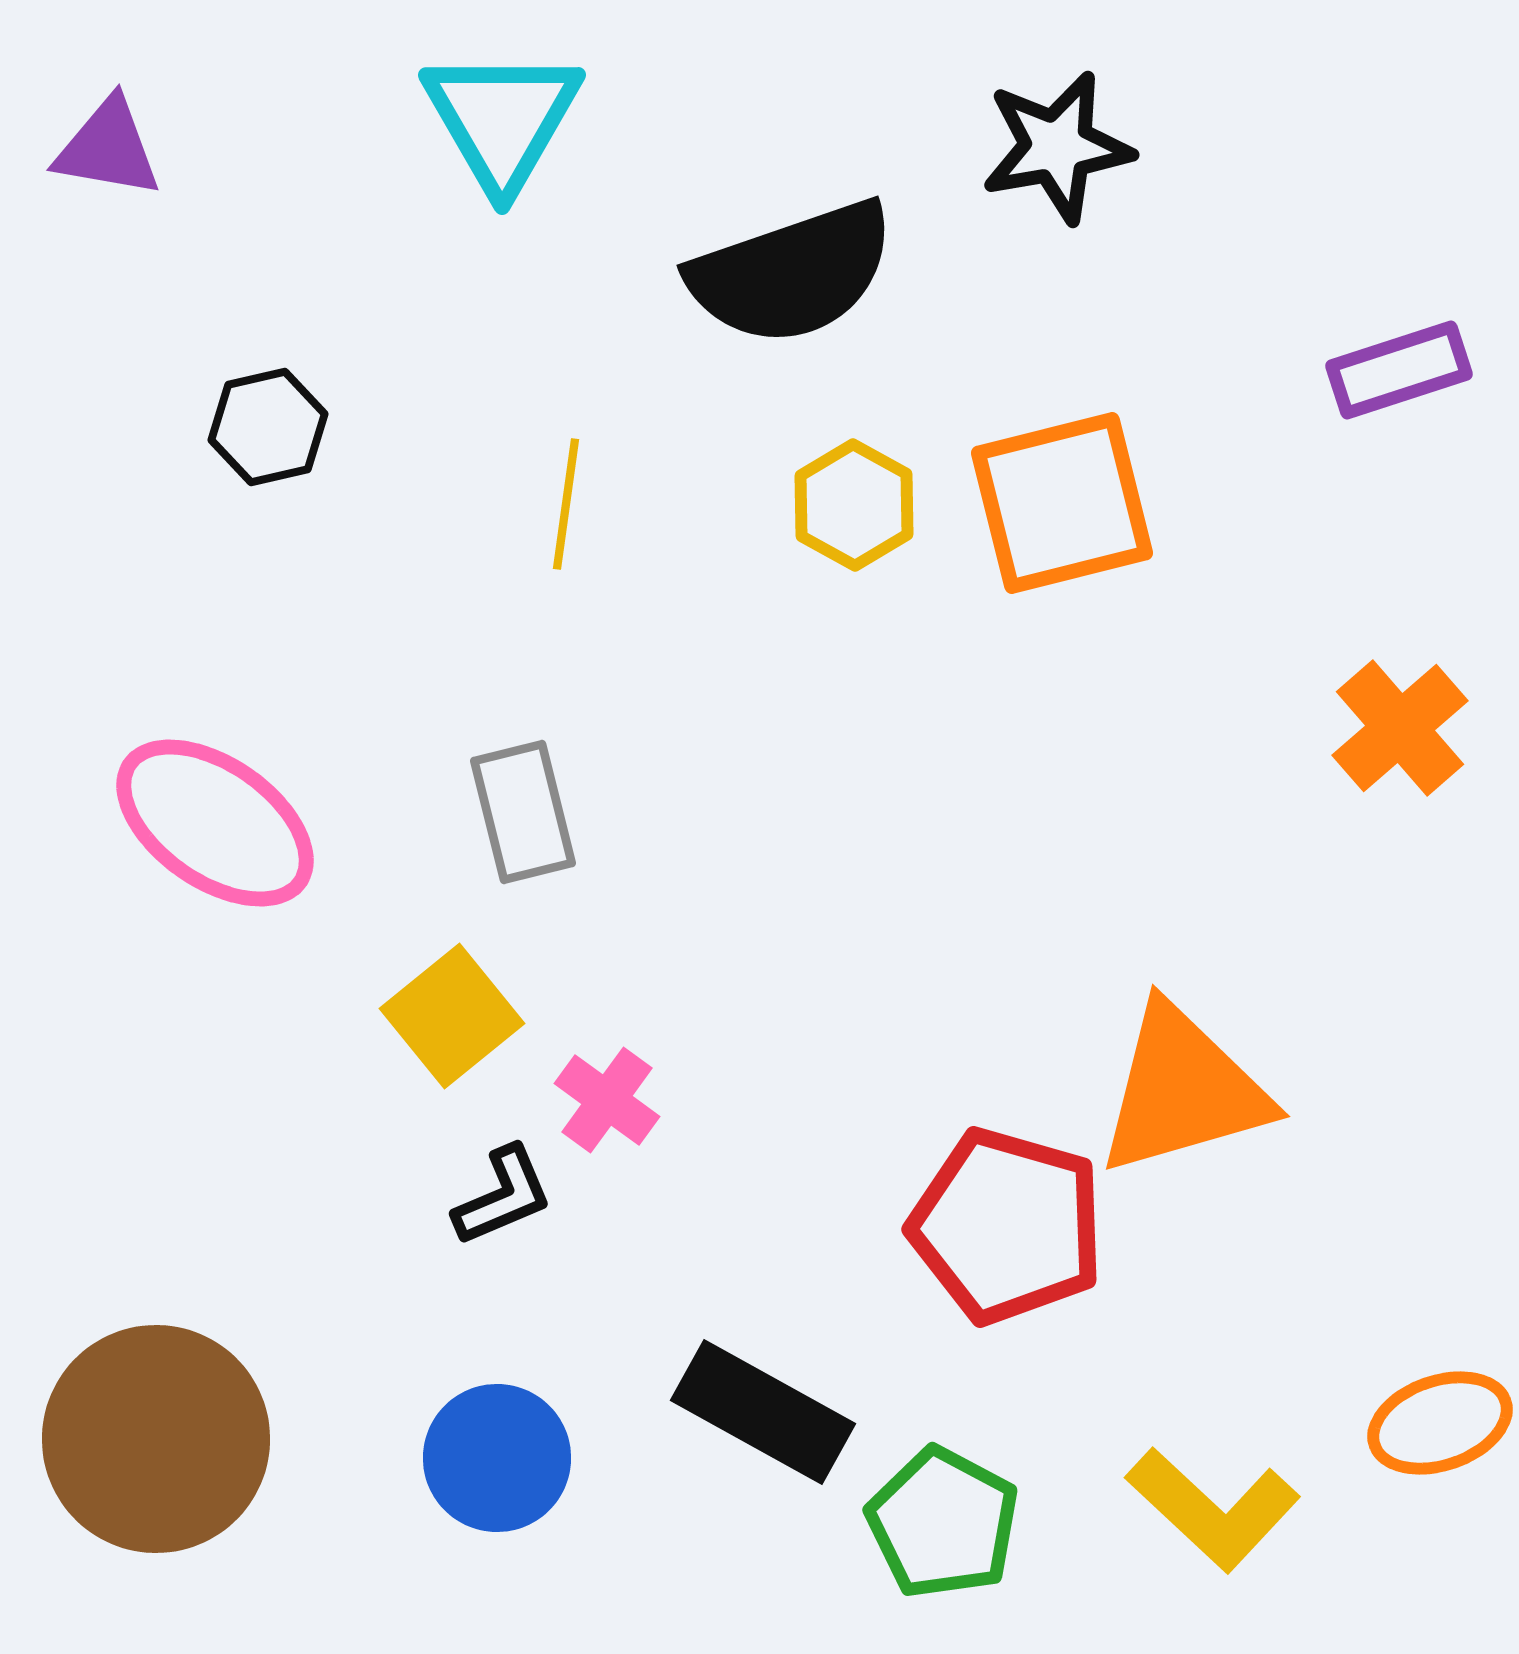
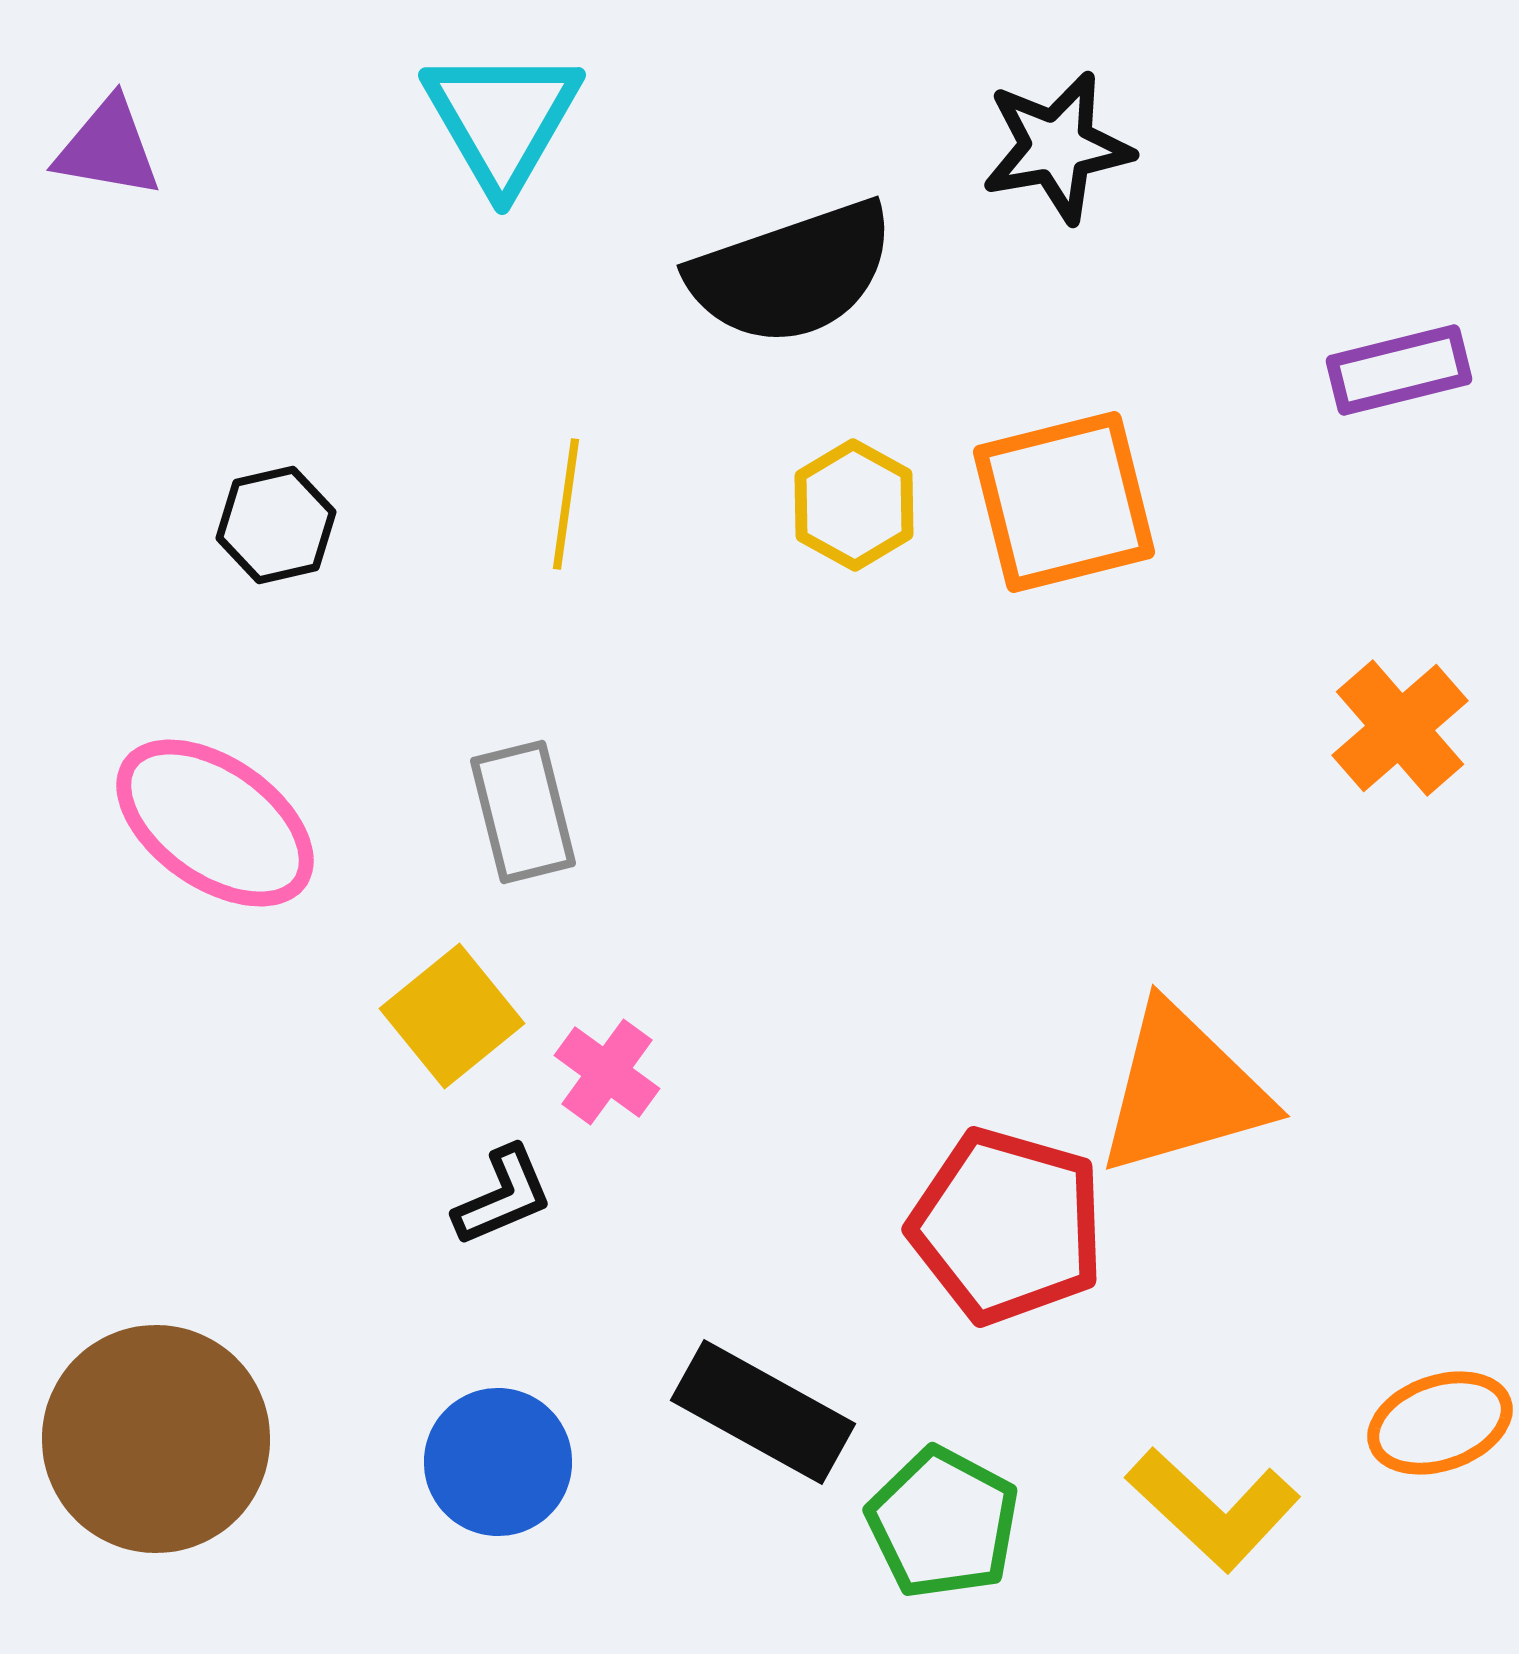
purple rectangle: rotated 4 degrees clockwise
black hexagon: moved 8 px right, 98 px down
orange square: moved 2 px right, 1 px up
pink cross: moved 28 px up
blue circle: moved 1 px right, 4 px down
